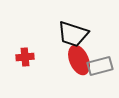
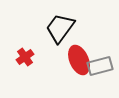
black trapezoid: moved 13 px left, 6 px up; rotated 108 degrees clockwise
red cross: rotated 30 degrees counterclockwise
